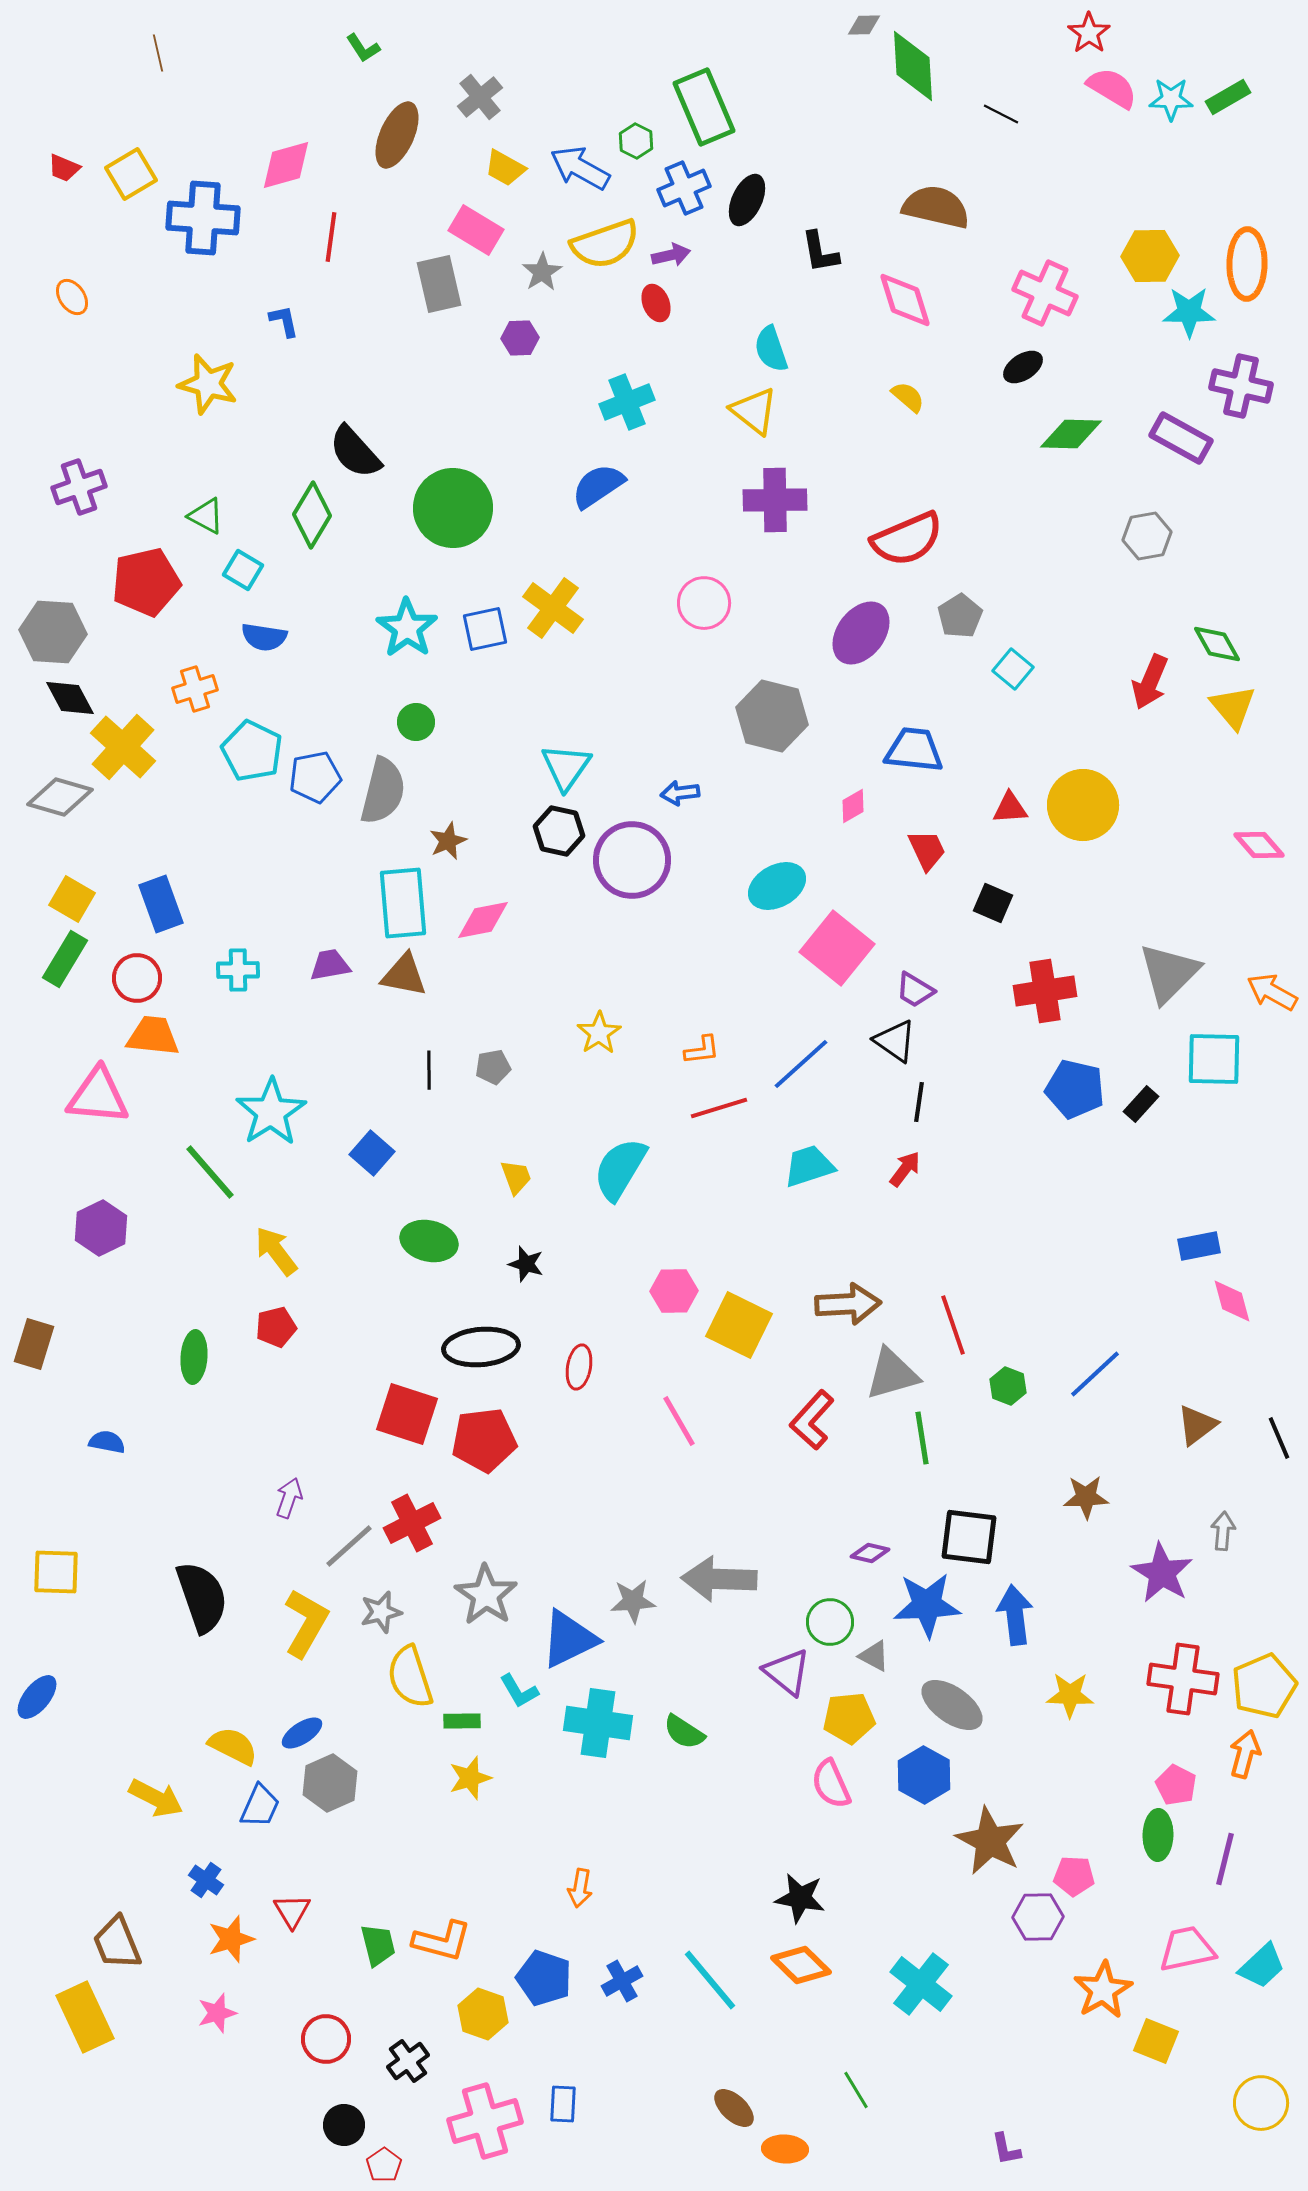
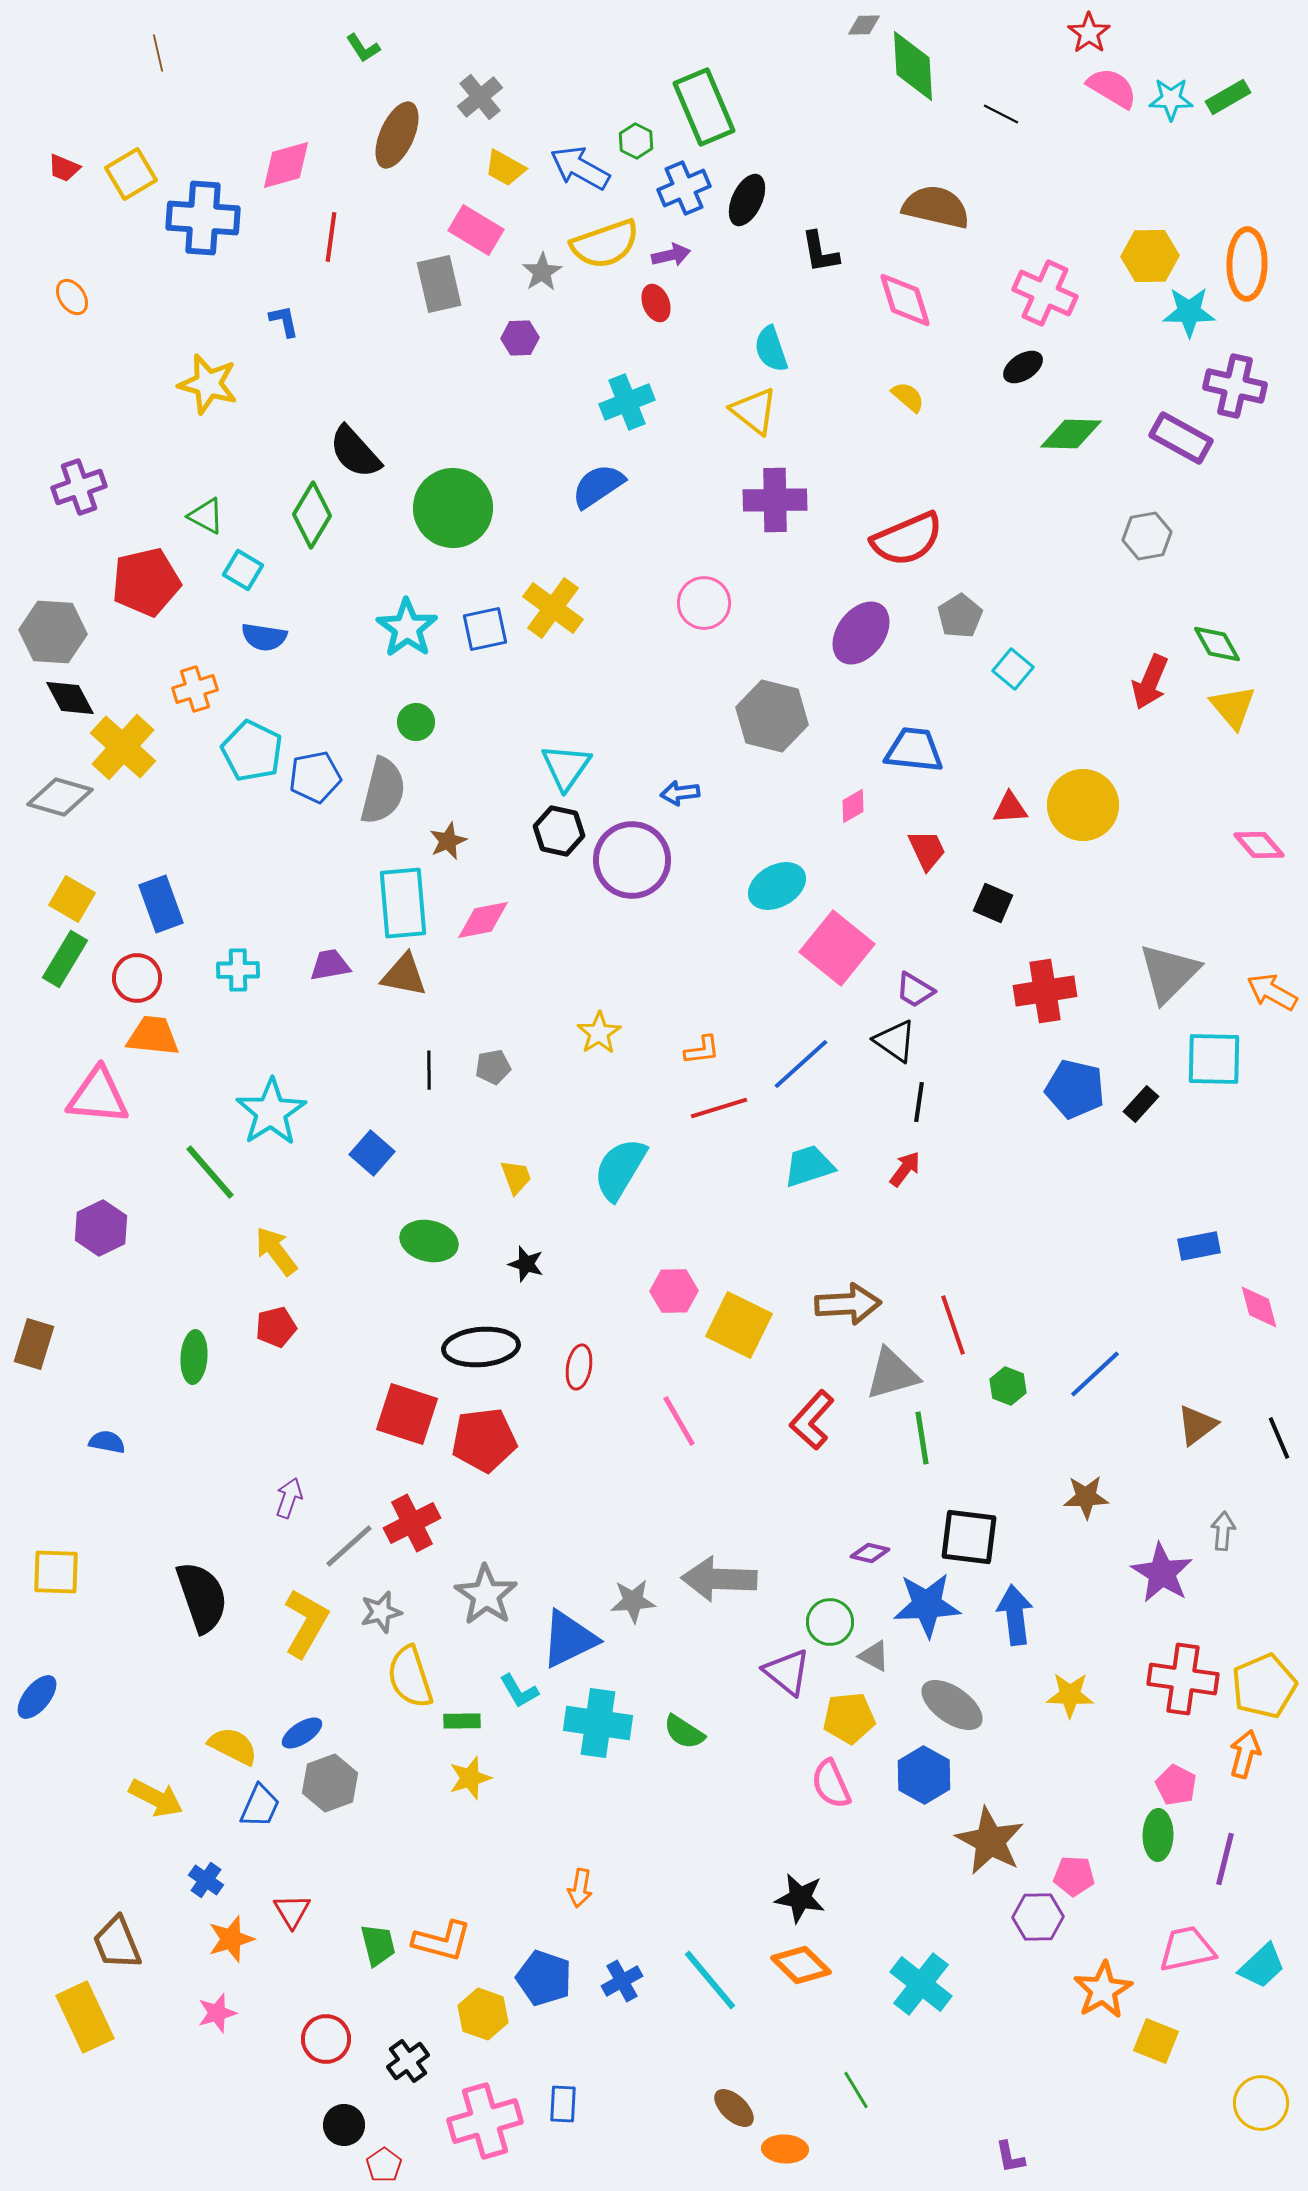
purple cross at (1241, 386): moved 6 px left
pink diamond at (1232, 1301): moved 27 px right, 6 px down
gray hexagon at (330, 1783): rotated 4 degrees clockwise
purple L-shape at (1006, 2149): moved 4 px right, 8 px down
